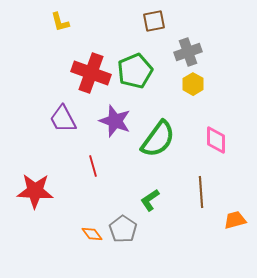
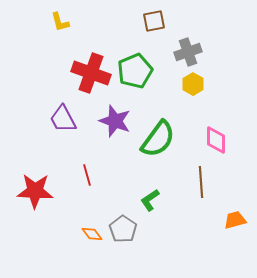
red line: moved 6 px left, 9 px down
brown line: moved 10 px up
